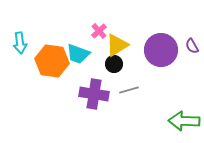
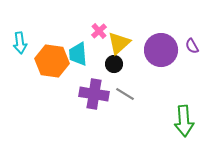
yellow triangle: moved 2 px right, 2 px up; rotated 10 degrees counterclockwise
cyan trapezoid: rotated 65 degrees clockwise
gray line: moved 4 px left, 4 px down; rotated 48 degrees clockwise
green arrow: rotated 96 degrees counterclockwise
